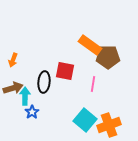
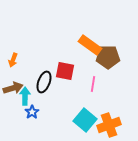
black ellipse: rotated 15 degrees clockwise
